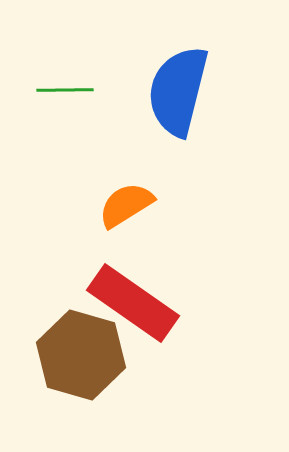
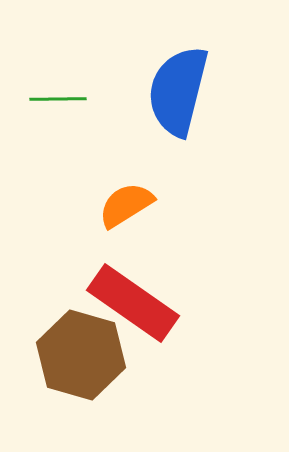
green line: moved 7 px left, 9 px down
